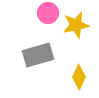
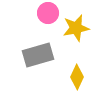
yellow star: moved 3 px down
yellow diamond: moved 2 px left
